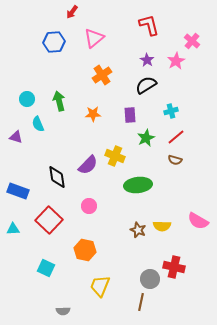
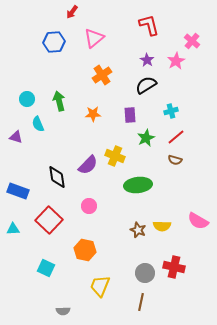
gray circle: moved 5 px left, 6 px up
